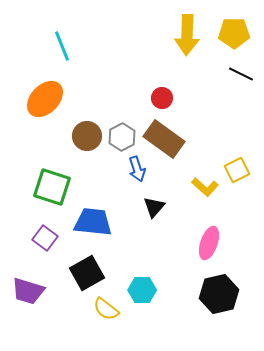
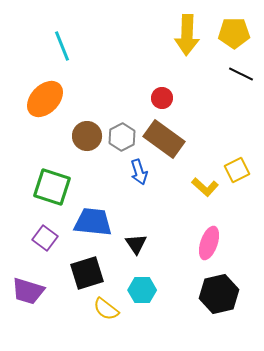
blue arrow: moved 2 px right, 3 px down
black triangle: moved 18 px left, 37 px down; rotated 15 degrees counterclockwise
black square: rotated 12 degrees clockwise
